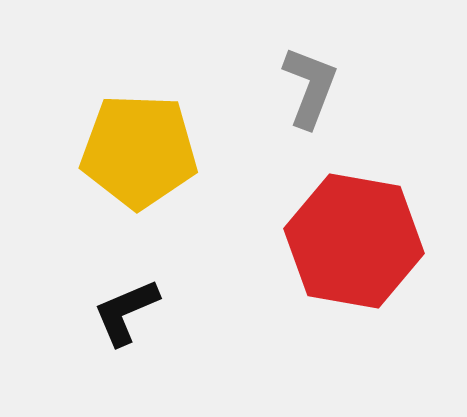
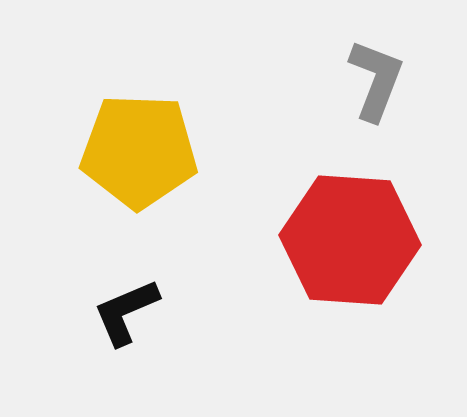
gray L-shape: moved 66 px right, 7 px up
red hexagon: moved 4 px left, 1 px up; rotated 6 degrees counterclockwise
